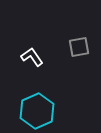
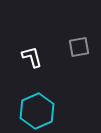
white L-shape: rotated 20 degrees clockwise
